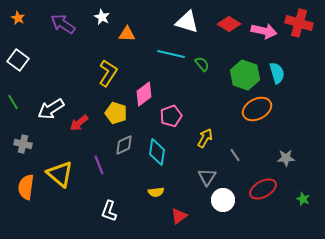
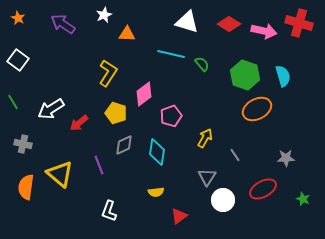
white star: moved 2 px right, 2 px up; rotated 21 degrees clockwise
cyan semicircle: moved 6 px right, 3 px down
